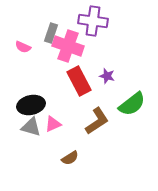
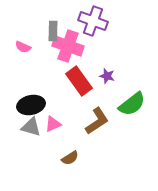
purple cross: rotated 12 degrees clockwise
gray rectangle: moved 2 px right, 2 px up; rotated 18 degrees counterclockwise
red rectangle: rotated 8 degrees counterclockwise
